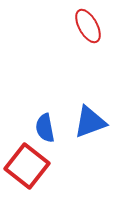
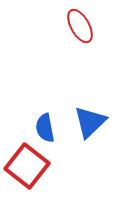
red ellipse: moved 8 px left
blue triangle: rotated 24 degrees counterclockwise
